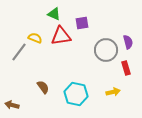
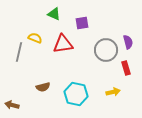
red triangle: moved 2 px right, 8 px down
gray line: rotated 24 degrees counterclockwise
brown semicircle: rotated 112 degrees clockwise
